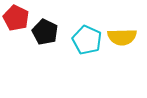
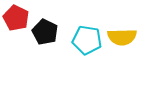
cyan pentagon: rotated 16 degrees counterclockwise
